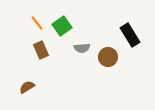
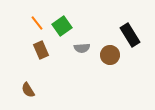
brown circle: moved 2 px right, 2 px up
brown semicircle: moved 1 px right, 3 px down; rotated 91 degrees counterclockwise
